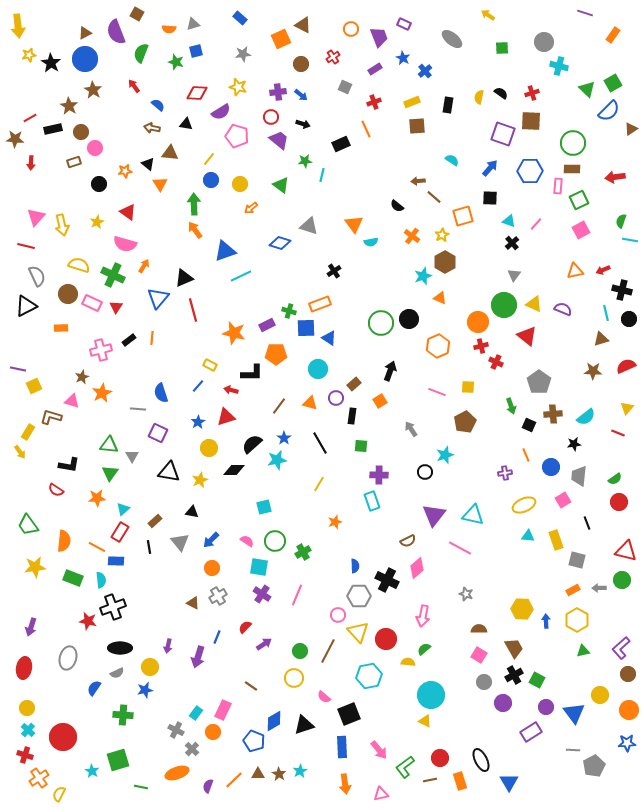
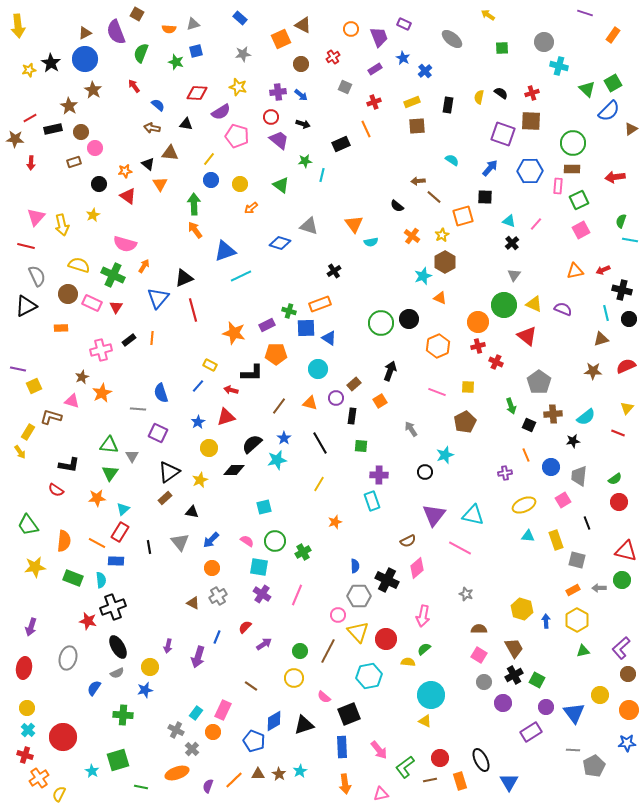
yellow star at (29, 55): moved 15 px down
black square at (490, 198): moved 5 px left, 1 px up
red triangle at (128, 212): moved 16 px up
yellow star at (97, 222): moved 4 px left, 7 px up
red cross at (481, 346): moved 3 px left
black star at (574, 444): moved 1 px left, 3 px up
black triangle at (169, 472): rotated 45 degrees counterclockwise
brown rectangle at (155, 521): moved 10 px right, 23 px up
orange line at (97, 547): moved 4 px up
yellow hexagon at (522, 609): rotated 15 degrees clockwise
black ellipse at (120, 648): moved 2 px left, 1 px up; rotated 60 degrees clockwise
